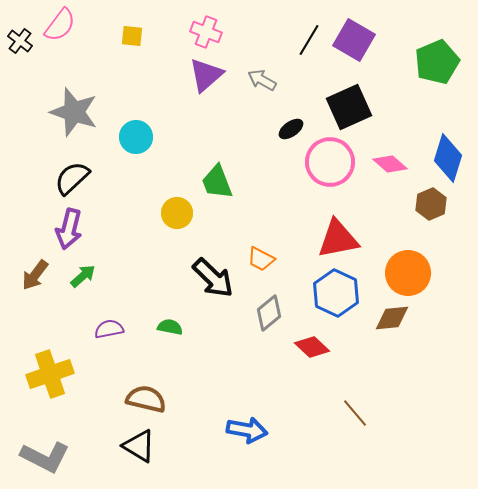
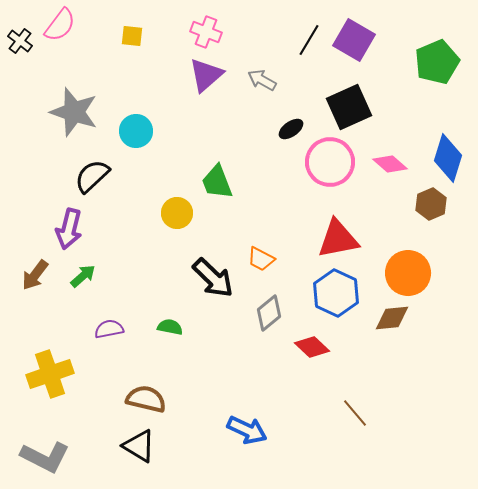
cyan circle: moved 6 px up
black semicircle: moved 20 px right, 2 px up
blue arrow: rotated 15 degrees clockwise
